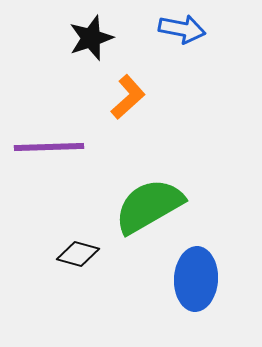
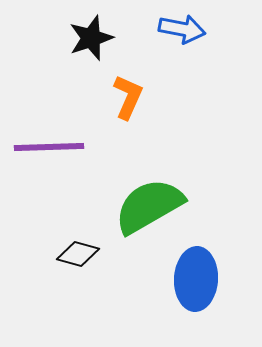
orange L-shape: rotated 24 degrees counterclockwise
